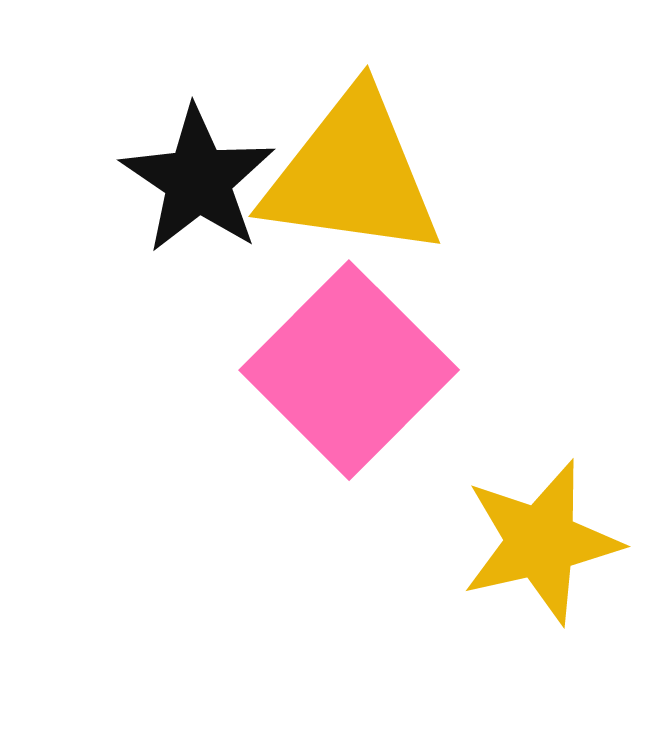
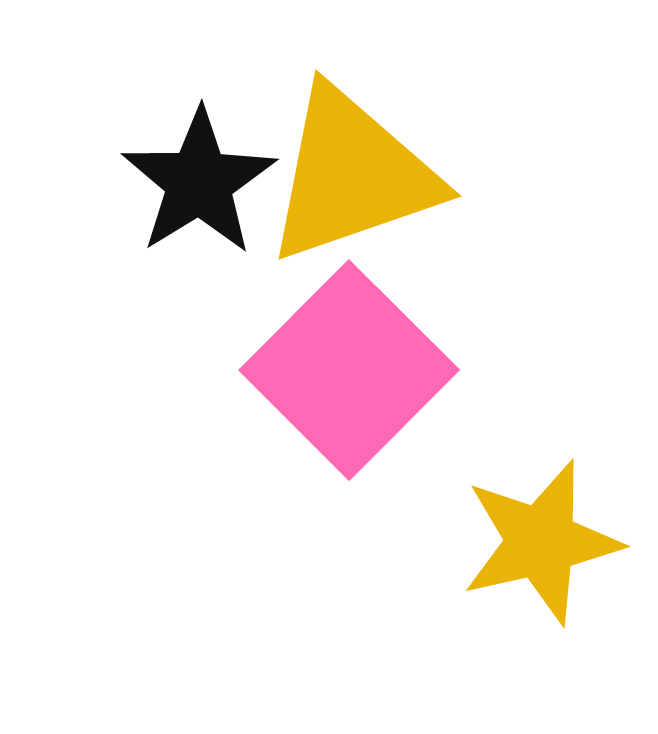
yellow triangle: rotated 27 degrees counterclockwise
black star: moved 1 px right, 2 px down; rotated 6 degrees clockwise
